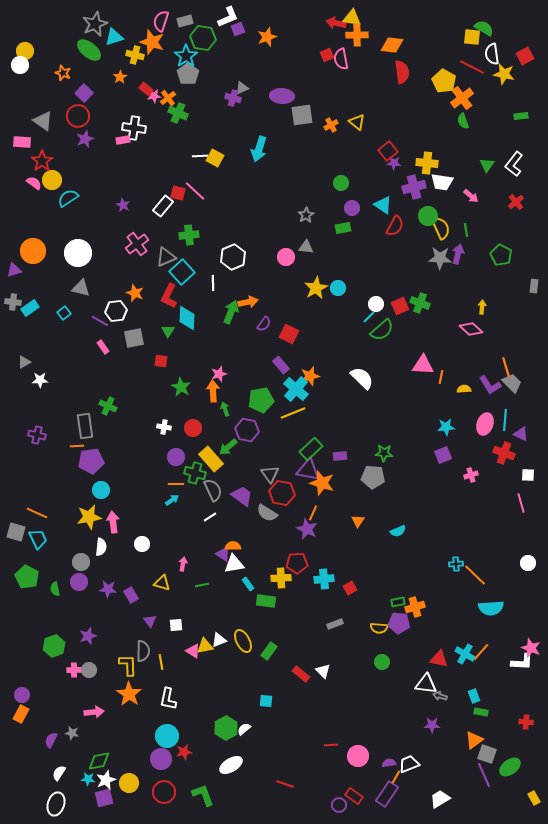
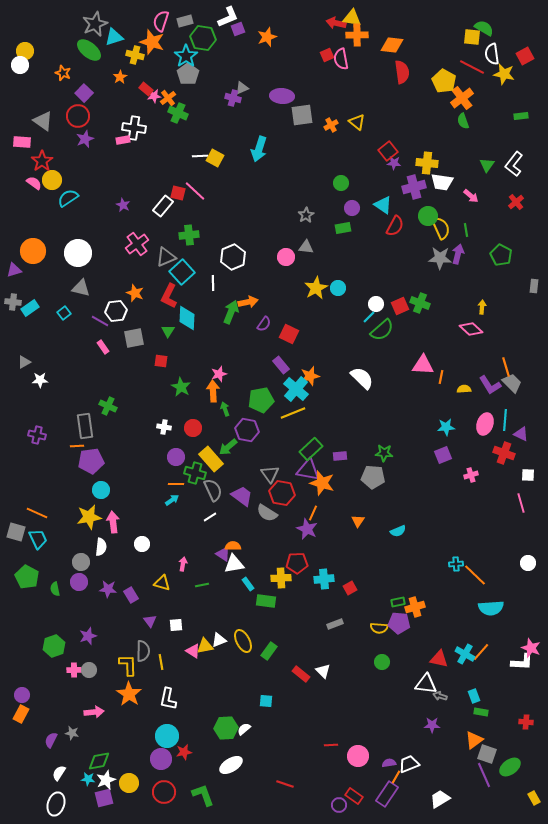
green hexagon at (226, 728): rotated 25 degrees clockwise
